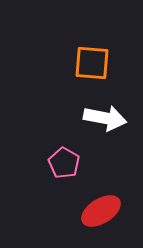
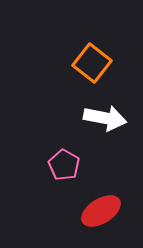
orange square: rotated 33 degrees clockwise
pink pentagon: moved 2 px down
